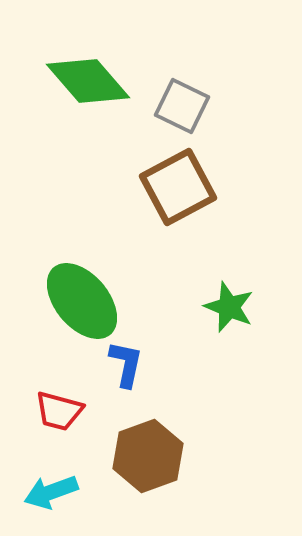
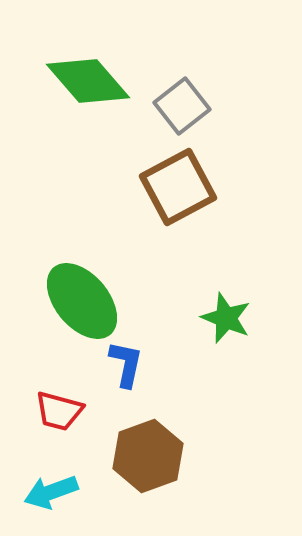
gray square: rotated 26 degrees clockwise
green star: moved 3 px left, 11 px down
